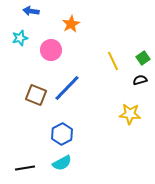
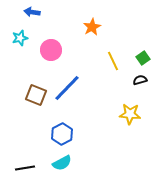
blue arrow: moved 1 px right, 1 px down
orange star: moved 21 px right, 3 px down
